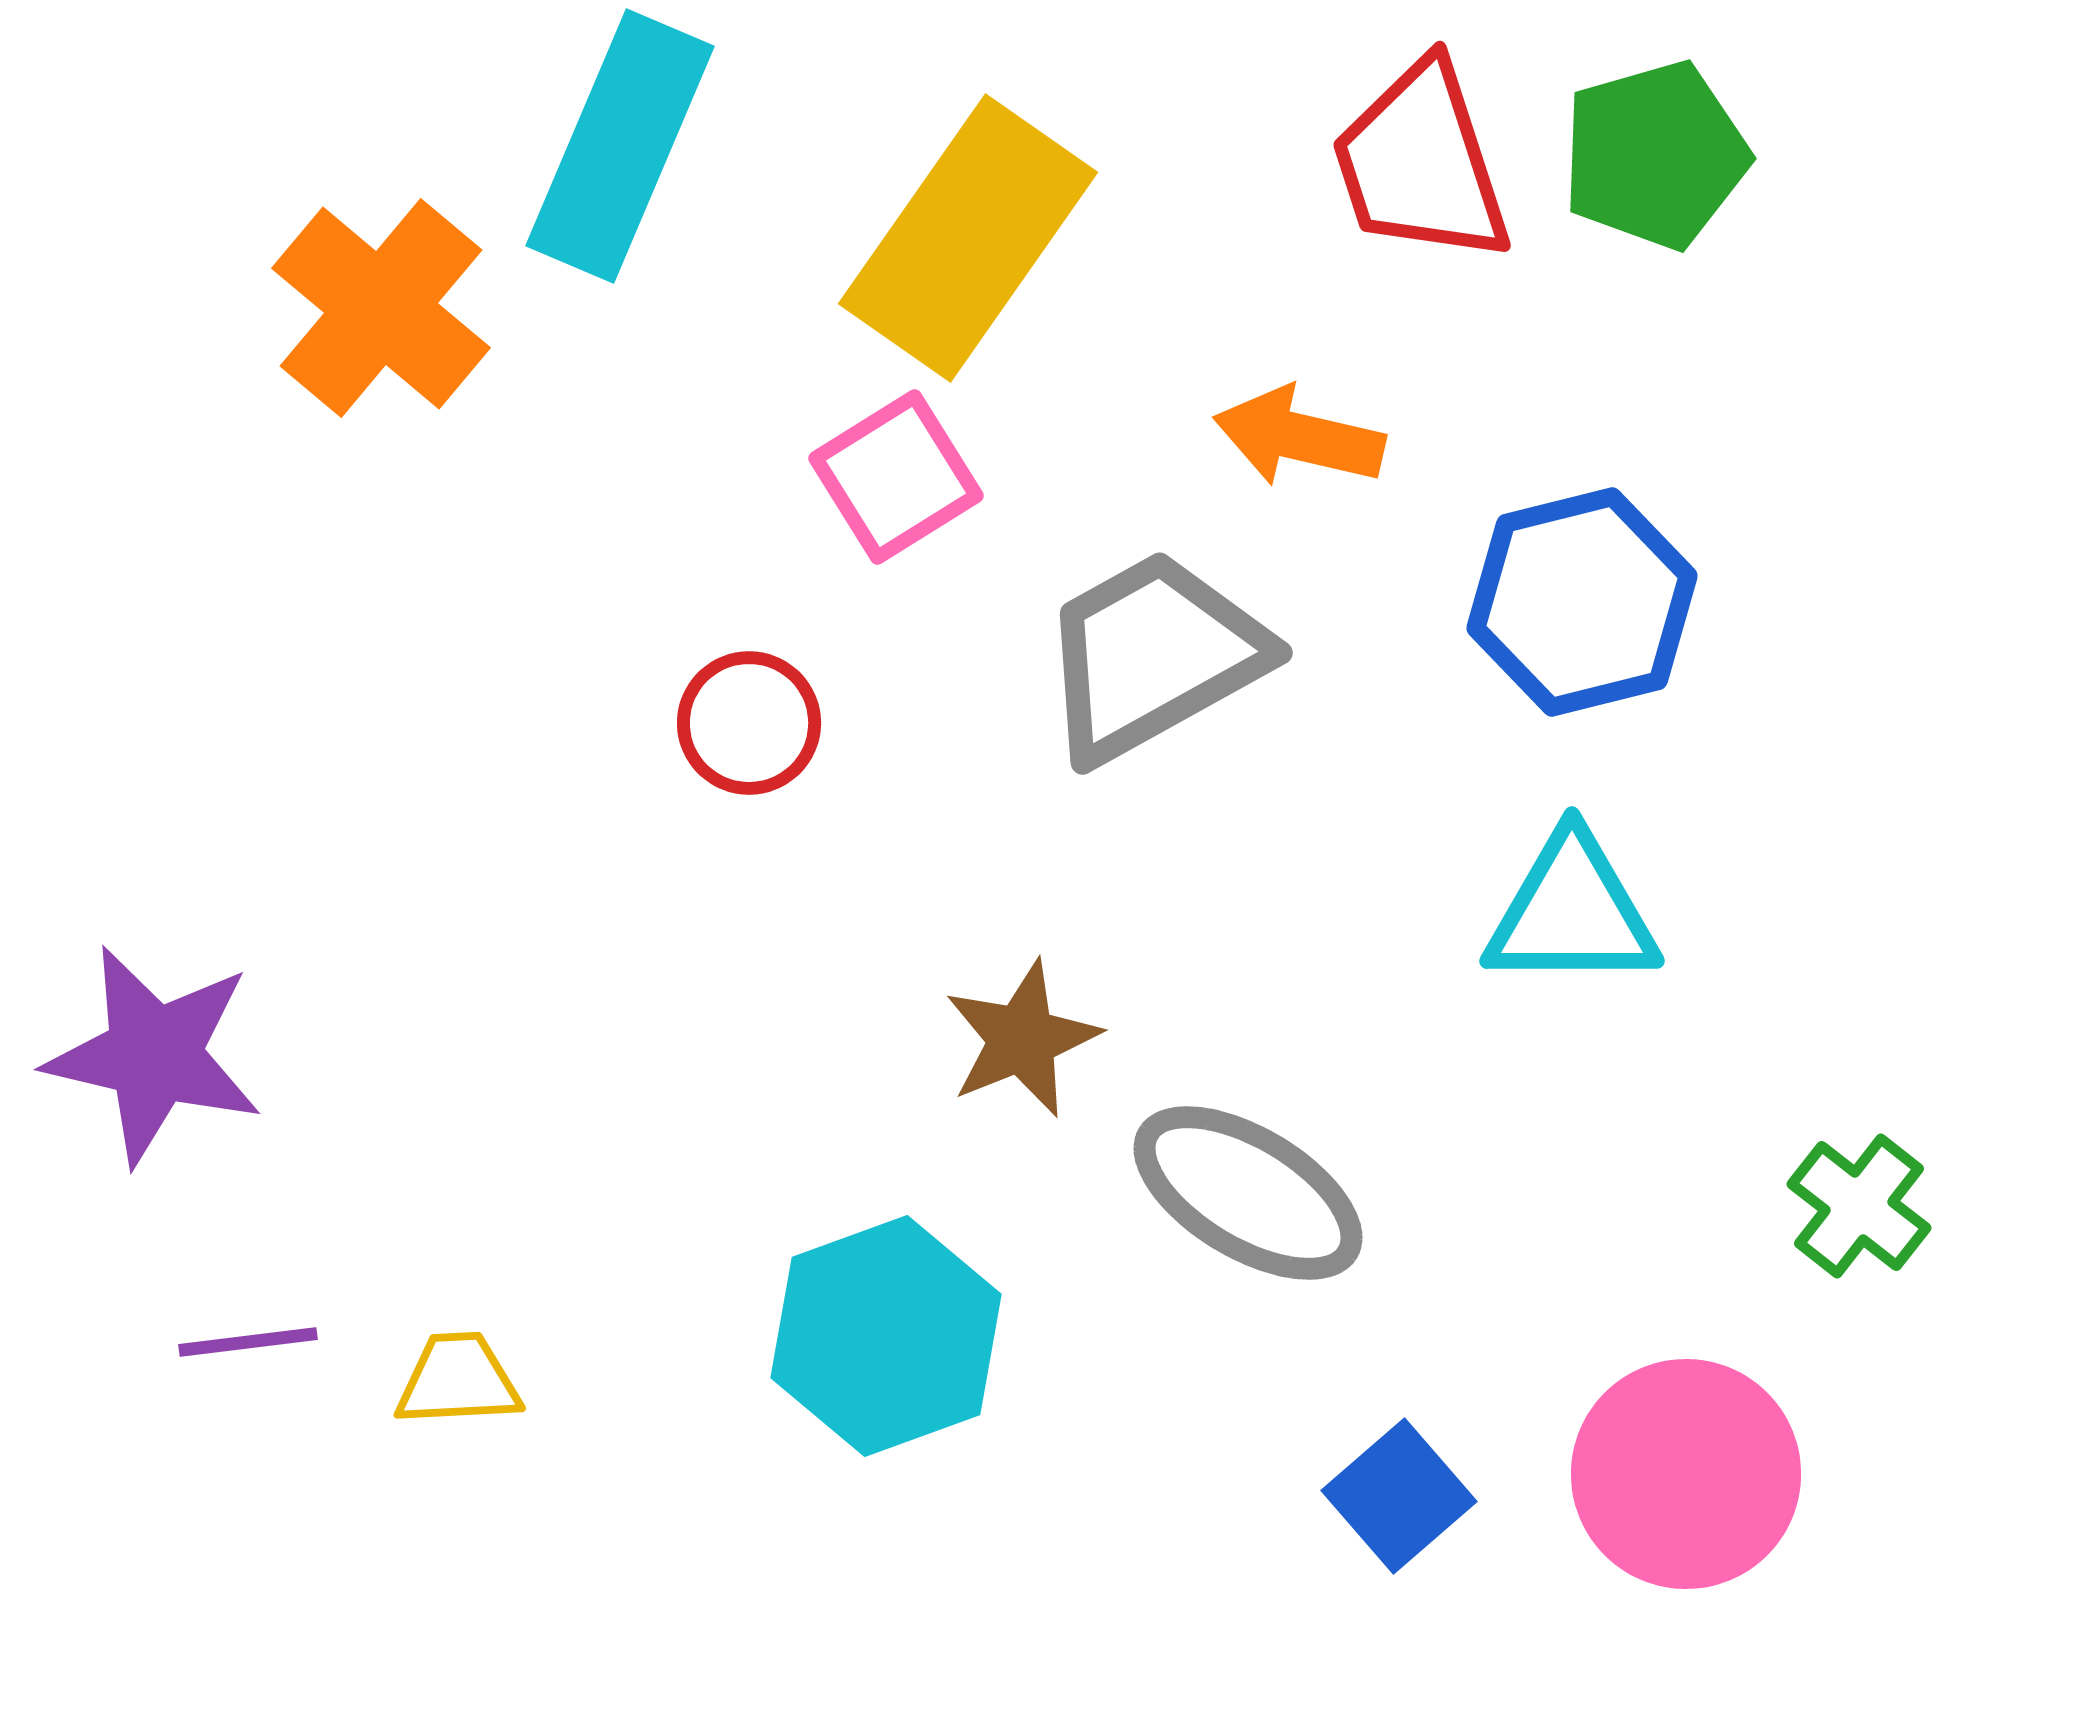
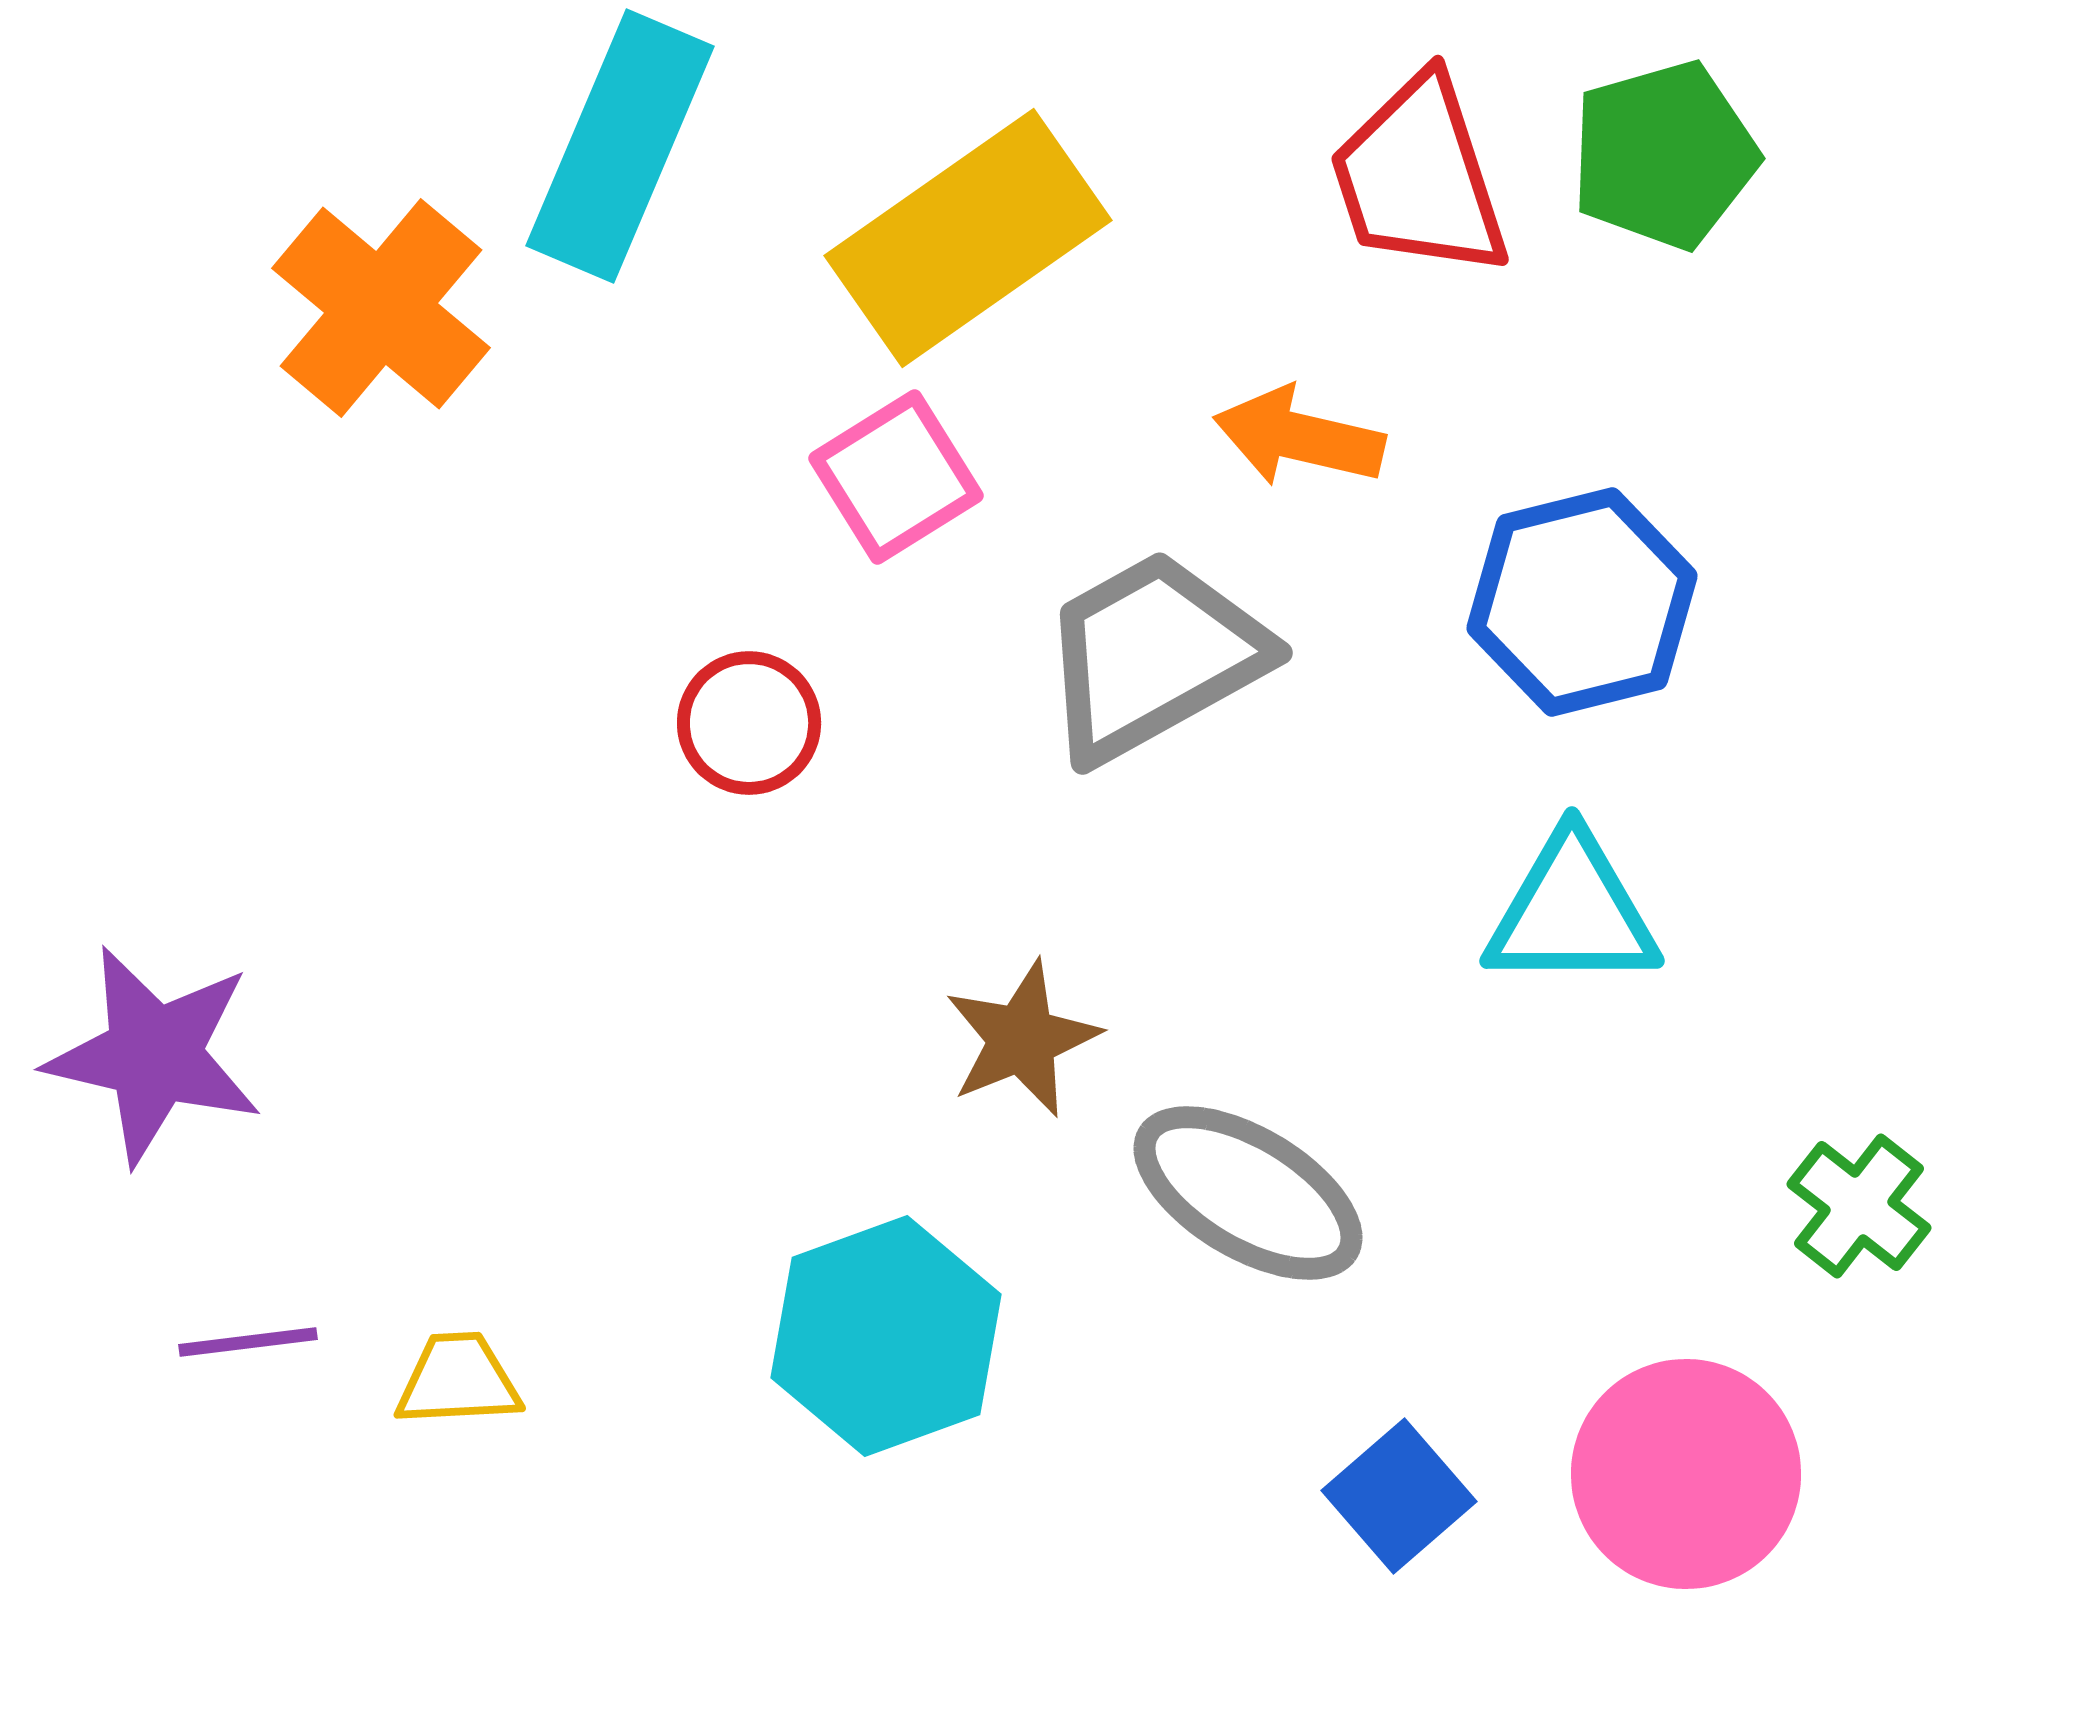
green pentagon: moved 9 px right
red trapezoid: moved 2 px left, 14 px down
yellow rectangle: rotated 20 degrees clockwise
